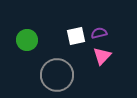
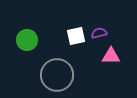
pink triangle: moved 9 px right; rotated 48 degrees clockwise
